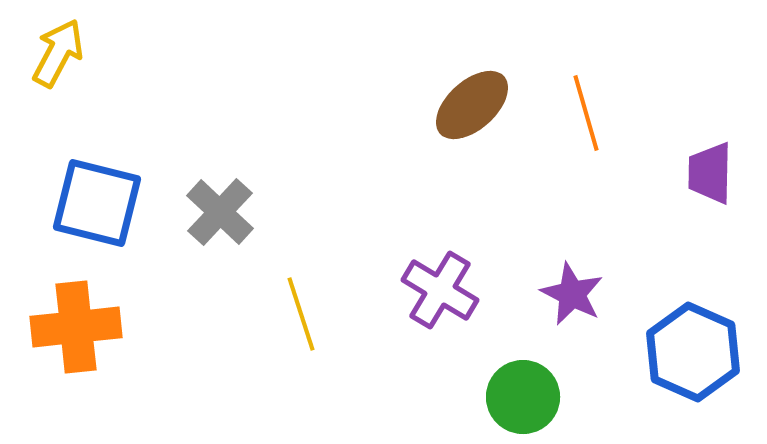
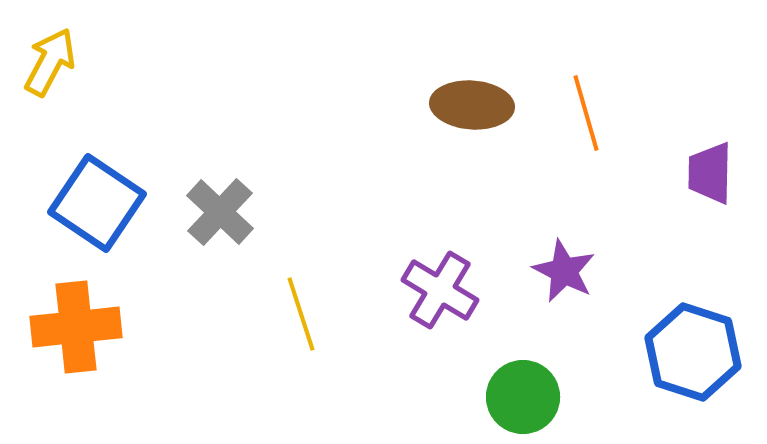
yellow arrow: moved 8 px left, 9 px down
brown ellipse: rotated 46 degrees clockwise
blue square: rotated 20 degrees clockwise
purple star: moved 8 px left, 23 px up
blue hexagon: rotated 6 degrees counterclockwise
